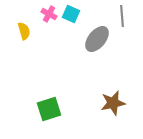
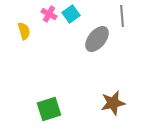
cyan square: rotated 30 degrees clockwise
